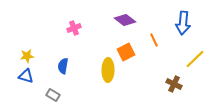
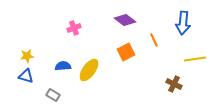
yellow line: rotated 35 degrees clockwise
blue semicircle: rotated 77 degrees clockwise
yellow ellipse: moved 19 px left; rotated 35 degrees clockwise
